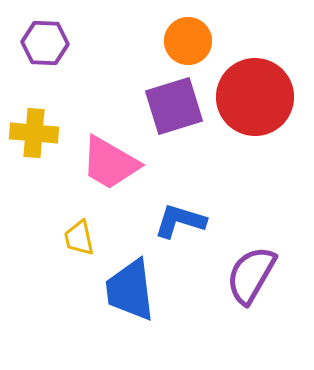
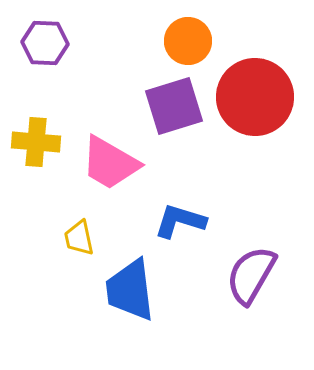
yellow cross: moved 2 px right, 9 px down
